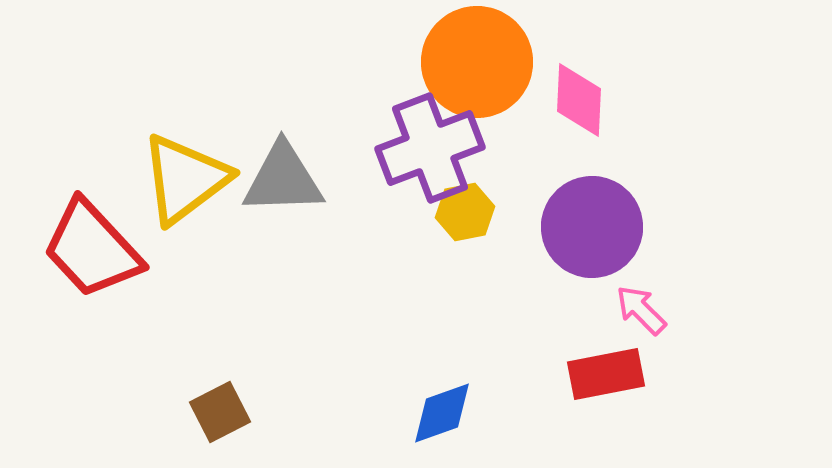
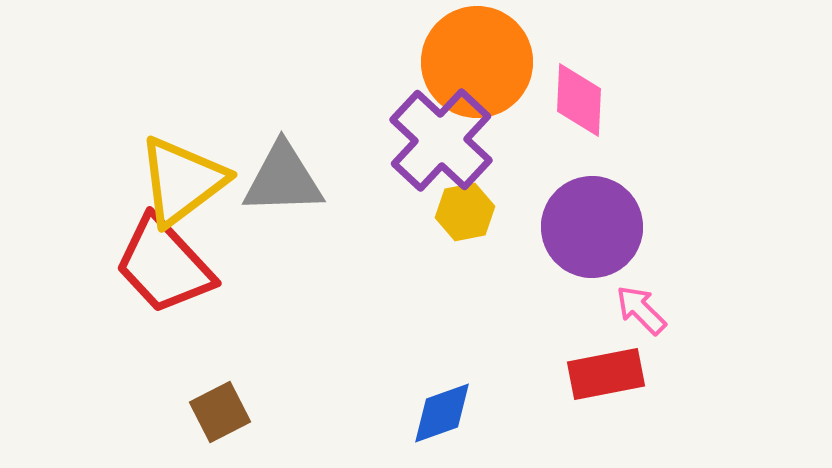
purple cross: moved 11 px right, 8 px up; rotated 26 degrees counterclockwise
yellow triangle: moved 3 px left, 2 px down
red trapezoid: moved 72 px right, 16 px down
